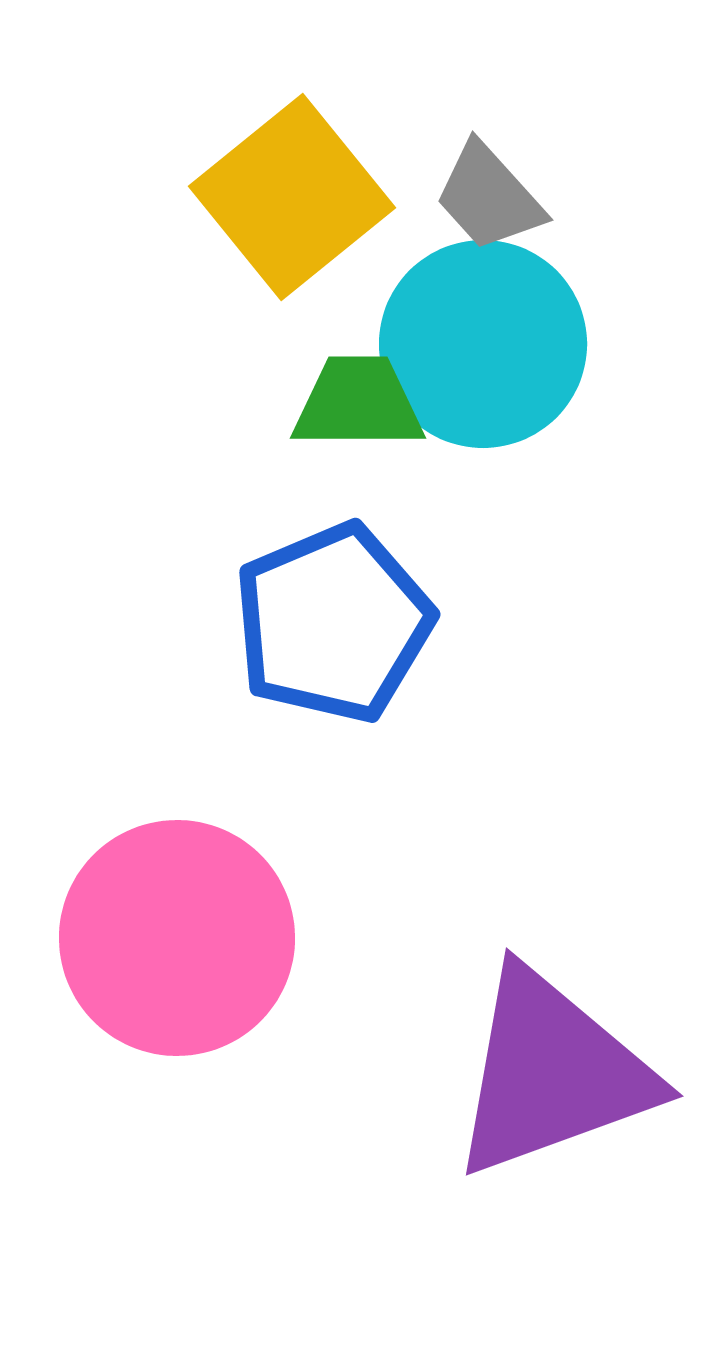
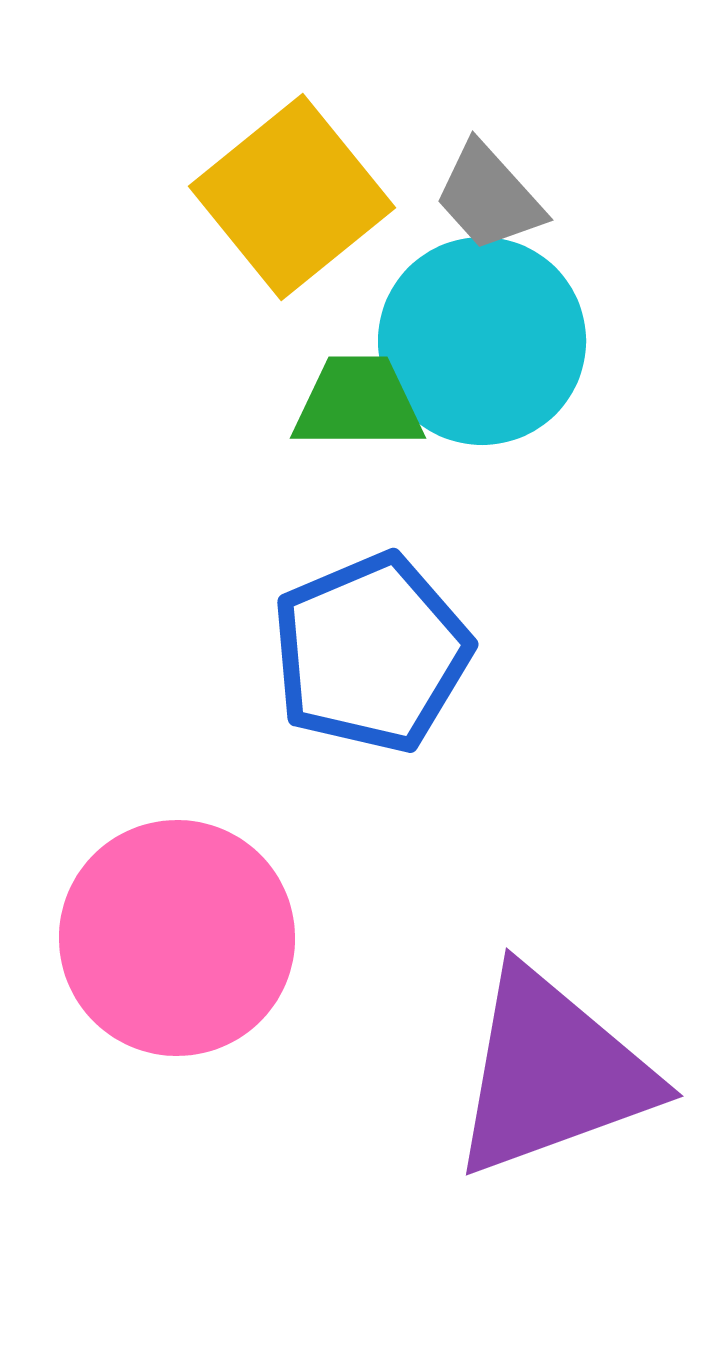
cyan circle: moved 1 px left, 3 px up
blue pentagon: moved 38 px right, 30 px down
